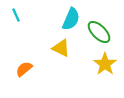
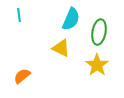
cyan line: moved 3 px right; rotated 16 degrees clockwise
green ellipse: rotated 55 degrees clockwise
yellow star: moved 8 px left, 1 px down
orange semicircle: moved 2 px left, 7 px down
